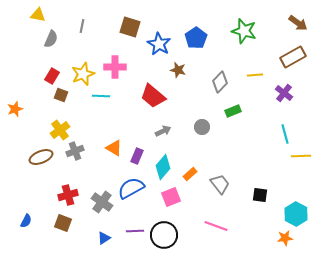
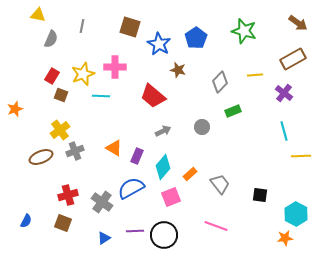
brown rectangle at (293, 57): moved 2 px down
cyan line at (285, 134): moved 1 px left, 3 px up
